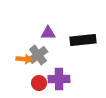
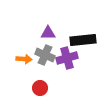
gray cross: moved 7 px right; rotated 30 degrees counterclockwise
purple cross: moved 8 px right, 21 px up; rotated 15 degrees counterclockwise
red circle: moved 1 px right, 5 px down
